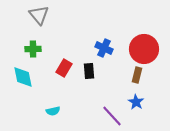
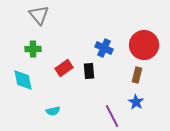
red circle: moved 4 px up
red rectangle: rotated 24 degrees clockwise
cyan diamond: moved 3 px down
purple line: rotated 15 degrees clockwise
